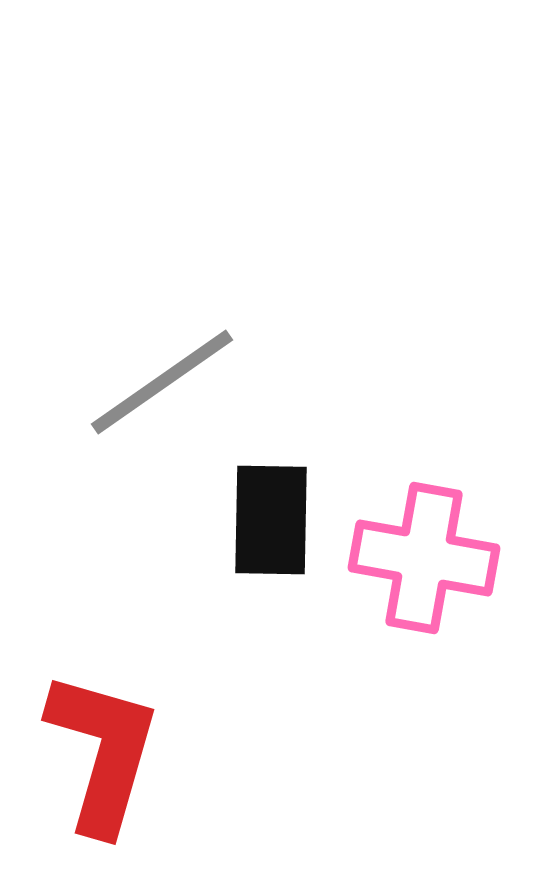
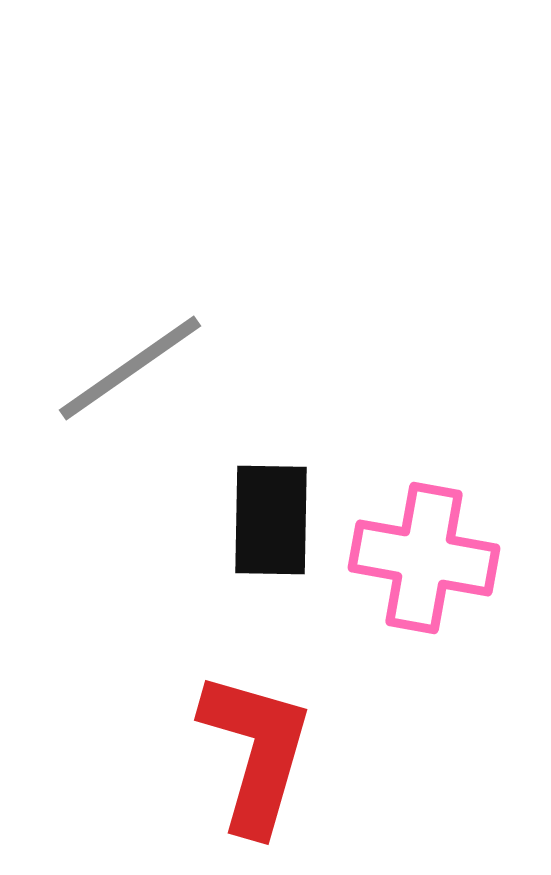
gray line: moved 32 px left, 14 px up
red L-shape: moved 153 px right
